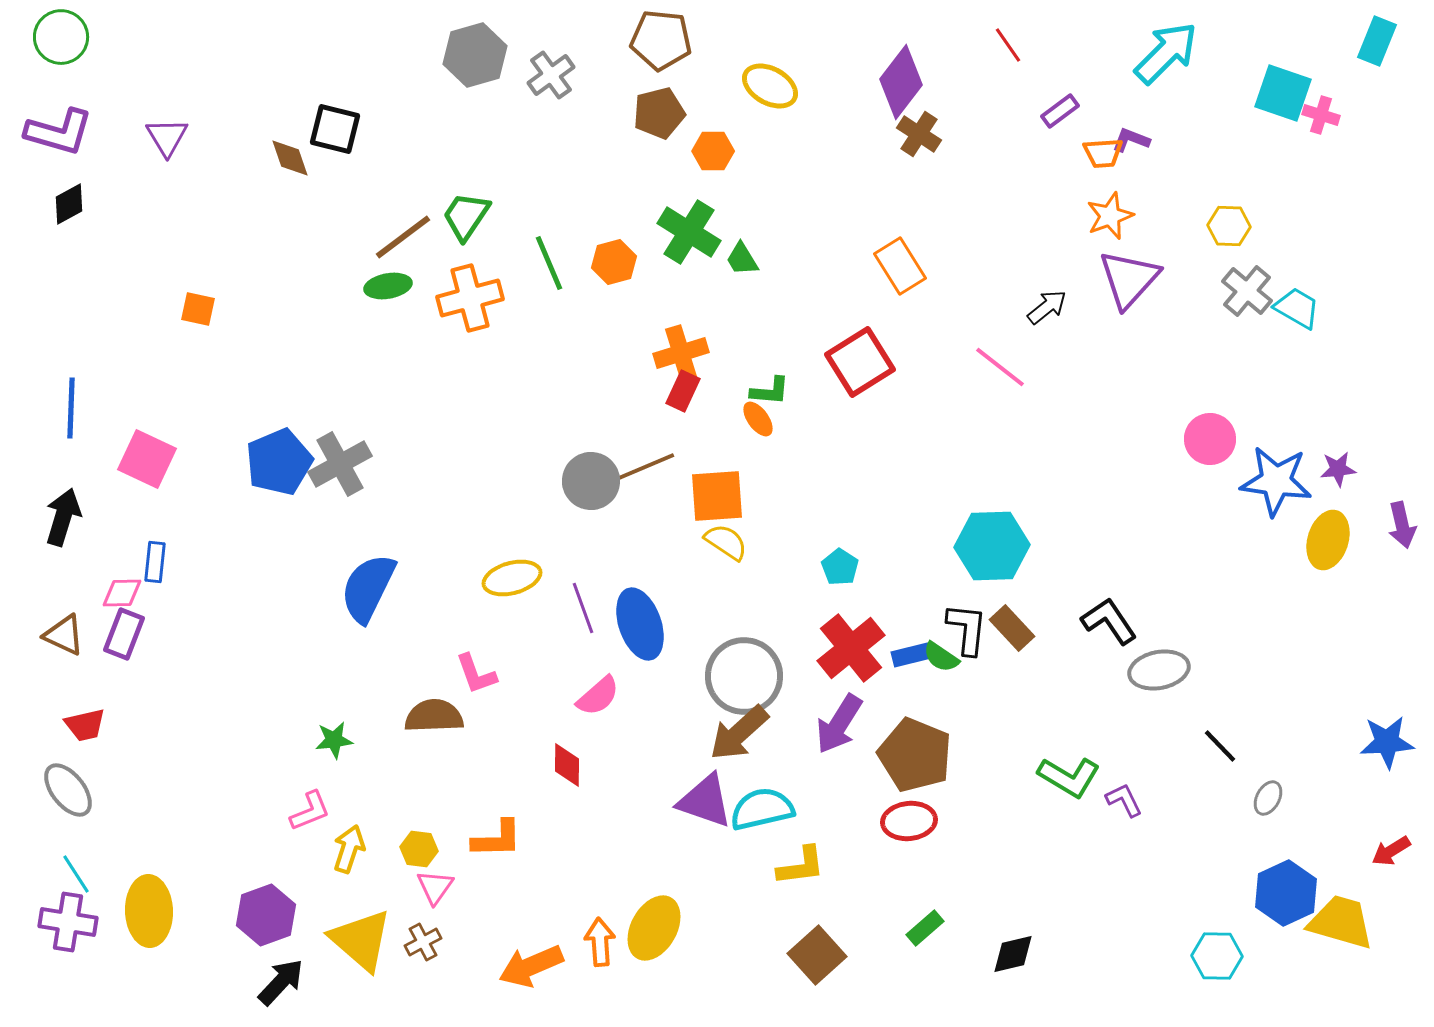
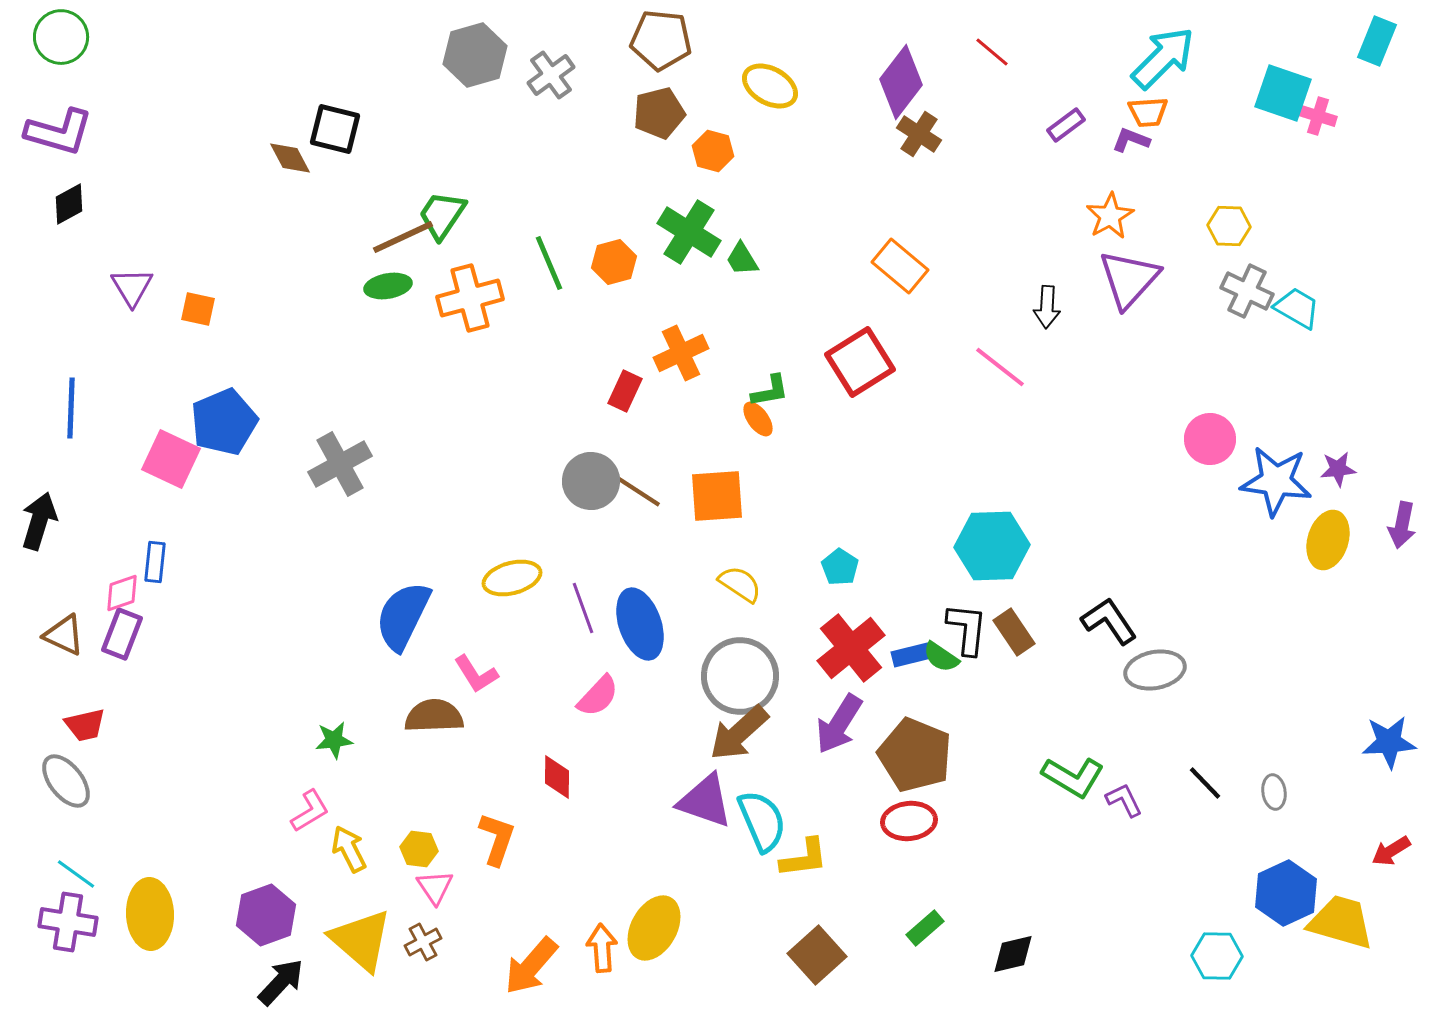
red line at (1008, 45): moved 16 px left, 7 px down; rotated 15 degrees counterclockwise
cyan arrow at (1166, 53): moved 3 px left, 5 px down
purple rectangle at (1060, 111): moved 6 px right, 14 px down
pink cross at (1321, 115): moved 3 px left, 1 px down
purple triangle at (167, 137): moved 35 px left, 150 px down
orange hexagon at (713, 151): rotated 15 degrees clockwise
orange trapezoid at (1103, 153): moved 45 px right, 41 px up
brown diamond at (290, 158): rotated 9 degrees counterclockwise
green trapezoid at (466, 216): moved 24 px left, 1 px up
orange star at (1110, 216): rotated 9 degrees counterclockwise
brown line at (403, 237): rotated 12 degrees clockwise
orange rectangle at (900, 266): rotated 18 degrees counterclockwise
gray cross at (1247, 291): rotated 15 degrees counterclockwise
black arrow at (1047, 307): rotated 132 degrees clockwise
orange cross at (681, 353): rotated 8 degrees counterclockwise
red rectangle at (683, 391): moved 58 px left
green L-shape at (770, 391): rotated 15 degrees counterclockwise
pink square at (147, 459): moved 24 px right
blue pentagon at (279, 462): moved 55 px left, 40 px up
brown line at (645, 467): moved 12 px left, 21 px down; rotated 56 degrees clockwise
black arrow at (63, 517): moved 24 px left, 4 px down
purple arrow at (1402, 525): rotated 24 degrees clockwise
yellow semicircle at (726, 542): moved 14 px right, 42 px down
blue semicircle at (368, 588): moved 35 px right, 28 px down
pink diamond at (122, 593): rotated 18 degrees counterclockwise
brown rectangle at (1012, 628): moved 2 px right, 4 px down; rotated 9 degrees clockwise
purple rectangle at (124, 634): moved 2 px left
gray ellipse at (1159, 670): moved 4 px left
pink L-shape at (476, 674): rotated 12 degrees counterclockwise
gray circle at (744, 676): moved 4 px left
pink semicircle at (598, 696): rotated 6 degrees counterclockwise
blue star at (1387, 742): moved 2 px right
black line at (1220, 746): moved 15 px left, 37 px down
red diamond at (567, 765): moved 10 px left, 12 px down
green L-shape at (1069, 777): moved 4 px right
gray ellipse at (68, 790): moved 2 px left, 9 px up
gray ellipse at (1268, 798): moved 6 px right, 6 px up; rotated 36 degrees counterclockwise
cyan semicircle at (762, 809): moved 12 px down; rotated 80 degrees clockwise
pink L-shape at (310, 811): rotated 9 degrees counterclockwise
orange L-shape at (497, 839): rotated 70 degrees counterclockwise
yellow arrow at (349, 849): rotated 45 degrees counterclockwise
yellow L-shape at (801, 866): moved 3 px right, 8 px up
cyan line at (76, 874): rotated 21 degrees counterclockwise
pink triangle at (435, 887): rotated 9 degrees counterclockwise
yellow ellipse at (149, 911): moved 1 px right, 3 px down
orange arrow at (600, 942): moved 2 px right, 6 px down
orange arrow at (531, 966): rotated 26 degrees counterclockwise
